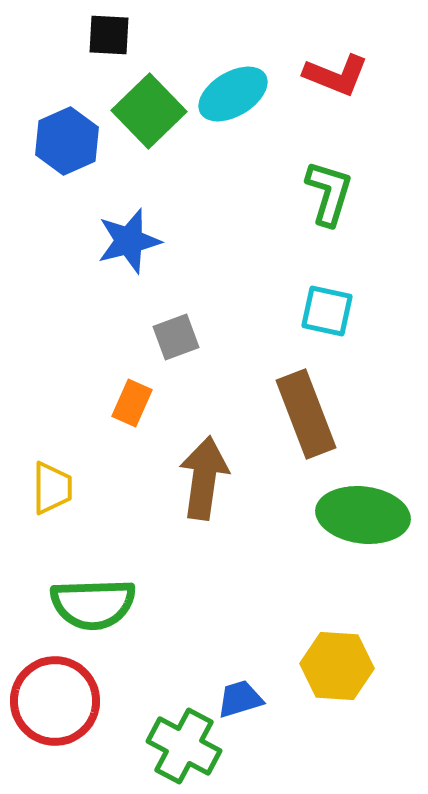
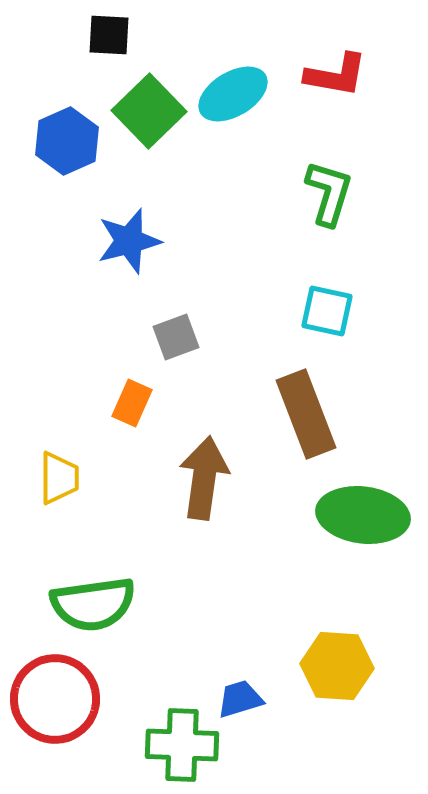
red L-shape: rotated 12 degrees counterclockwise
yellow trapezoid: moved 7 px right, 10 px up
green semicircle: rotated 6 degrees counterclockwise
red circle: moved 2 px up
green cross: moved 2 px left, 1 px up; rotated 26 degrees counterclockwise
